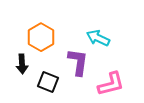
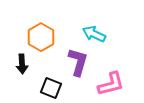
cyan arrow: moved 4 px left, 4 px up
purple L-shape: rotated 8 degrees clockwise
black square: moved 3 px right, 6 px down
